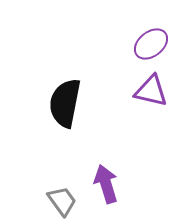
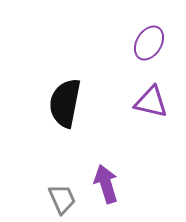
purple ellipse: moved 2 px left, 1 px up; rotated 20 degrees counterclockwise
purple triangle: moved 11 px down
gray trapezoid: moved 2 px up; rotated 12 degrees clockwise
